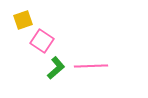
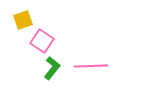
green L-shape: moved 4 px left; rotated 10 degrees counterclockwise
